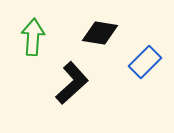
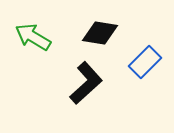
green arrow: rotated 63 degrees counterclockwise
black L-shape: moved 14 px right
